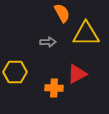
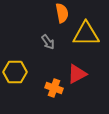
orange semicircle: rotated 18 degrees clockwise
gray arrow: rotated 56 degrees clockwise
orange cross: rotated 18 degrees clockwise
